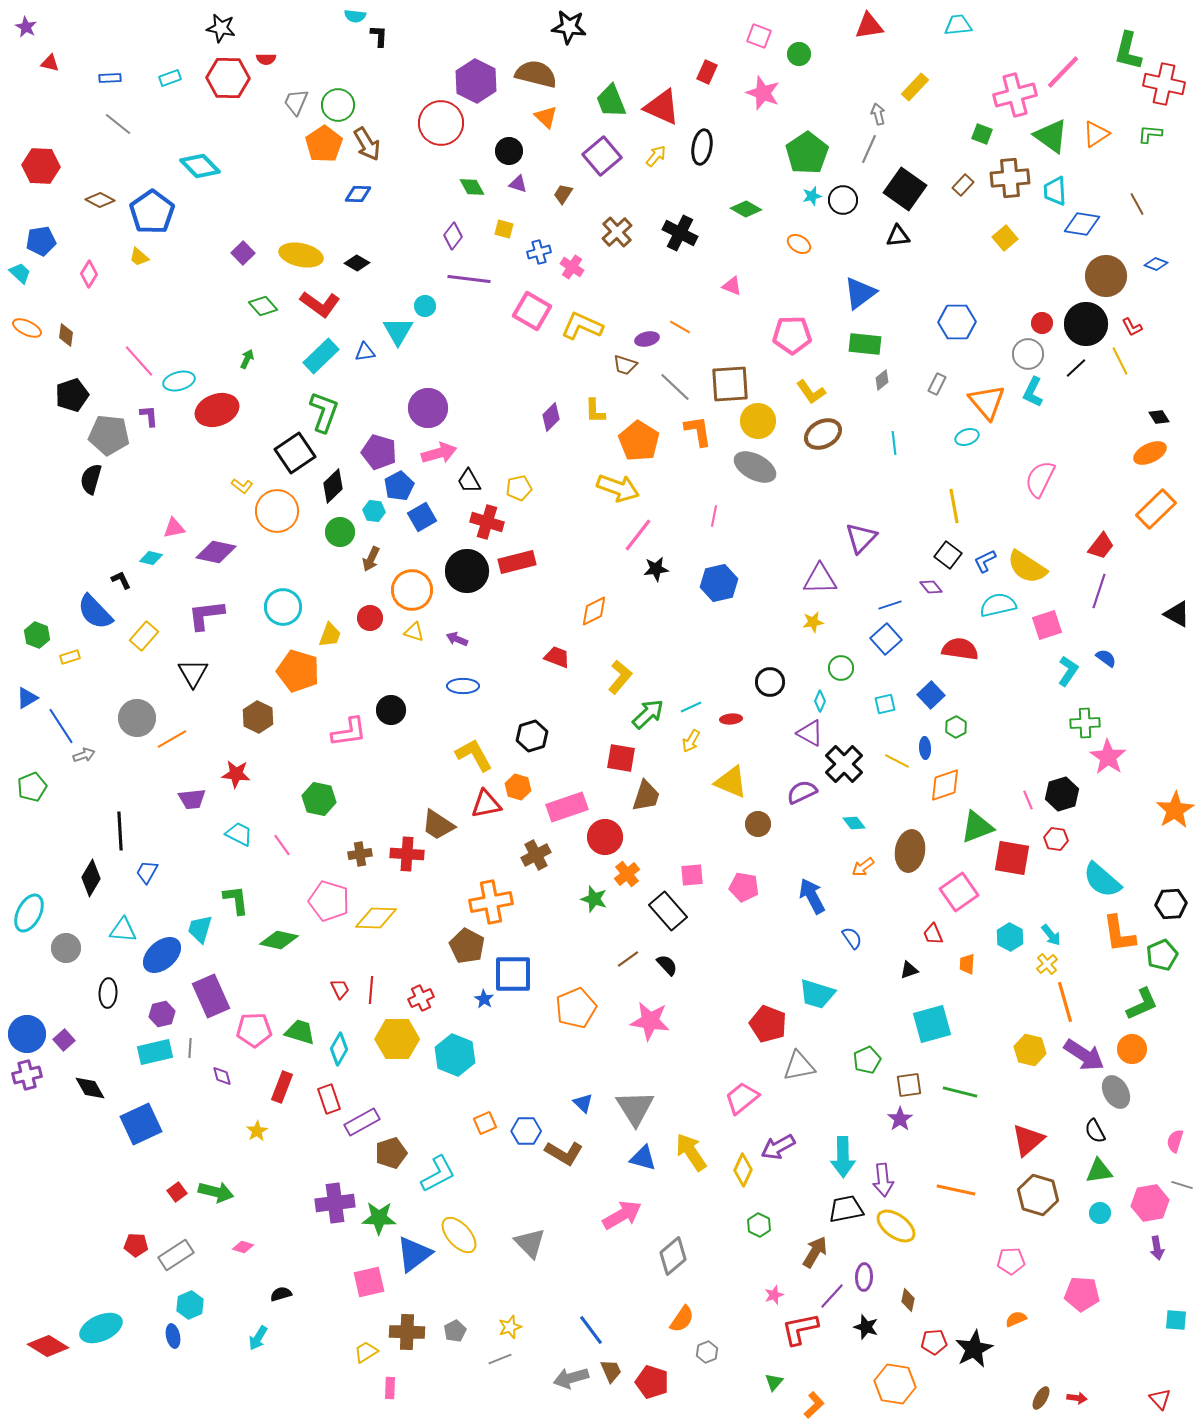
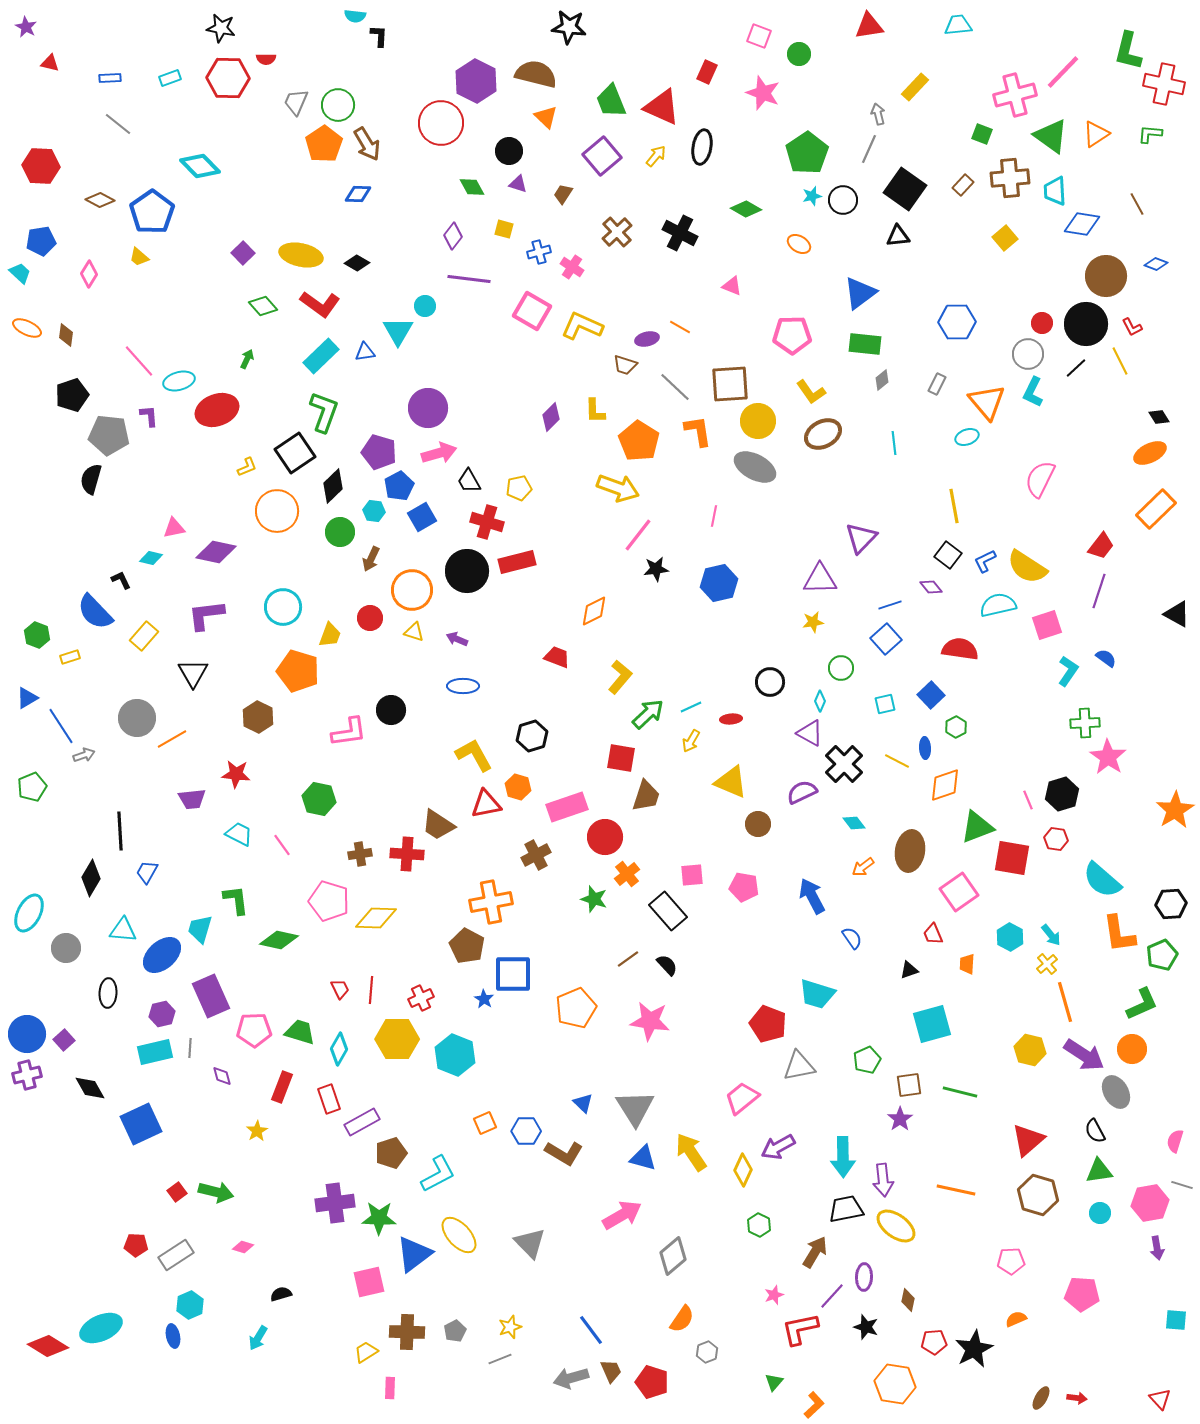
yellow L-shape at (242, 486): moved 5 px right, 19 px up; rotated 60 degrees counterclockwise
